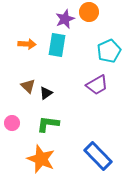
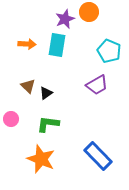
cyan pentagon: rotated 25 degrees counterclockwise
pink circle: moved 1 px left, 4 px up
